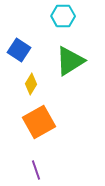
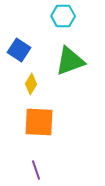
green triangle: rotated 12 degrees clockwise
orange square: rotated 32 degrees clockwise
